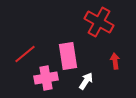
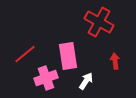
pink cross: rotated 10 degrees counterclockwise
